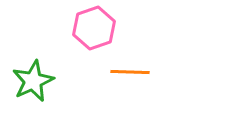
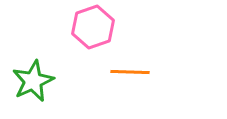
pink hexagon: moved 1 px left, 1 px up
